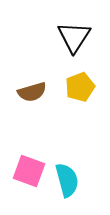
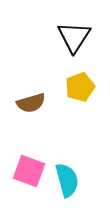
brown semicircle: moved 1 px left, 11 px down
